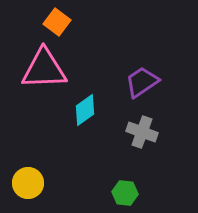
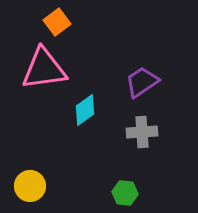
orange square: rotated 16 degrees clockwise
pink triangle: rotated 6 degrees counterclockwise
gray cross: rotated 24 degrees counterclockwise
yellow circle: moved 2 px right, 3 px down
